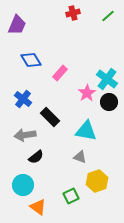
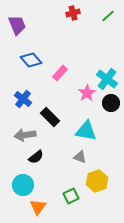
purple trapezoid: rotated 45 degrees counterclockwise
blue diamond: rotated 10 degrees counterclockwise
black circle: moved 2 px right, 1 px down
orange triangle: rotated 30 degrees clockwise
